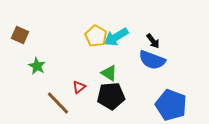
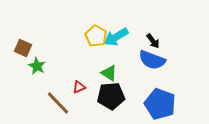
brown square: moved 3 px right, 13 px down
red triangle: rotated 16 degrees clockwise
blue pentagon: moved 11 px left, 1 px up
